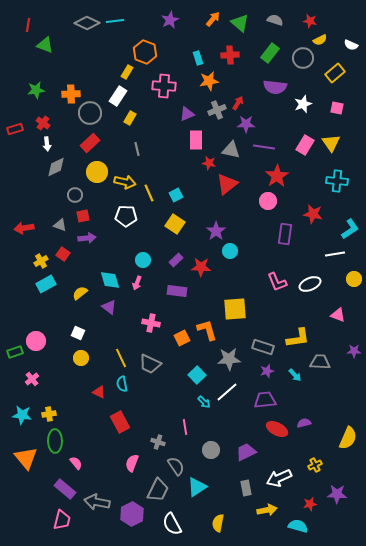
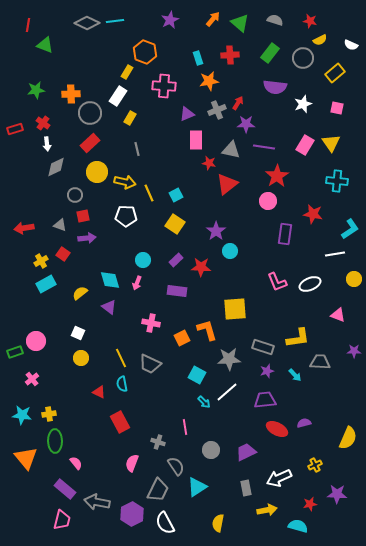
cyan square at (197, 375): rotated 18 degrees counterclockwise
white semicircle at (172, 524): moved 7 px left, 1 px up
